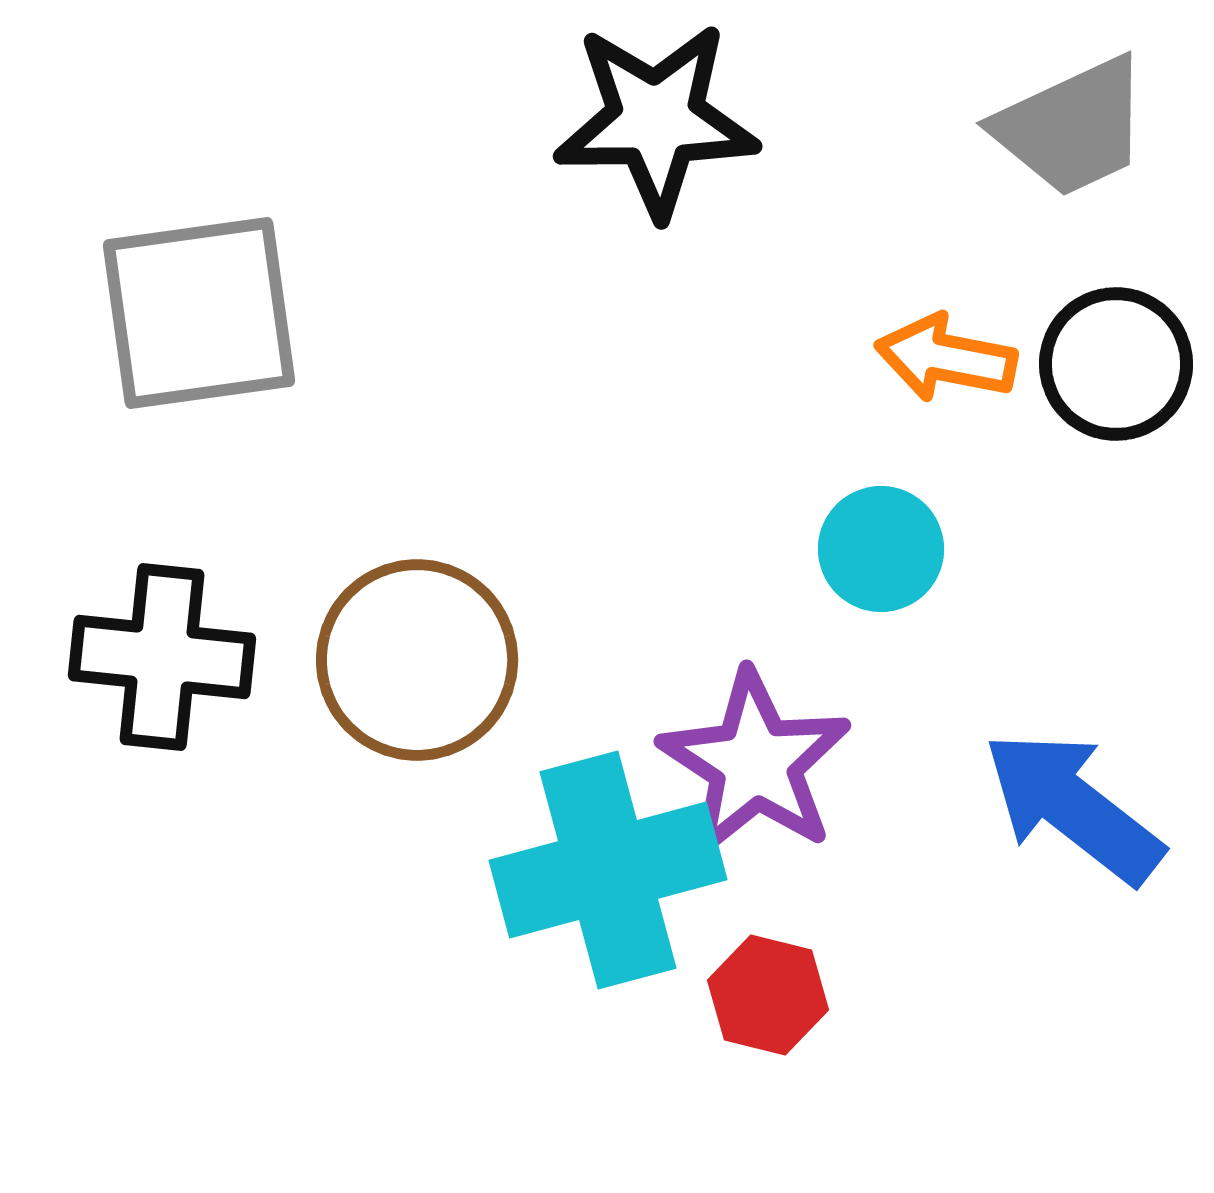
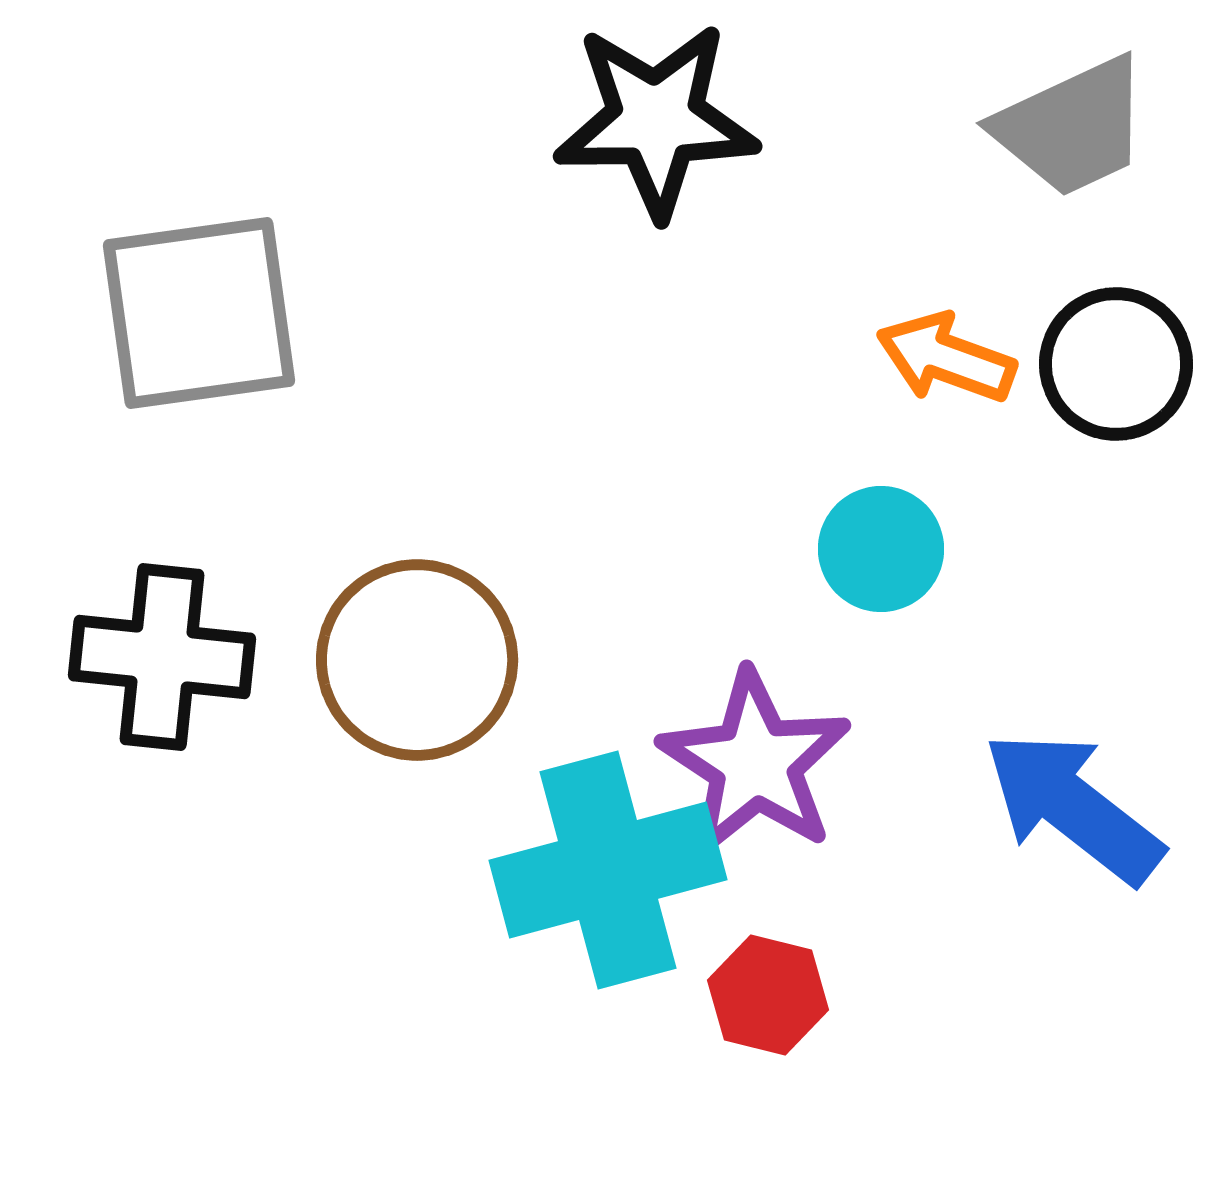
orange arrow: rotated 9 degrees clockwise
